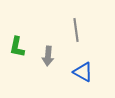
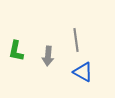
gray line: moved 10 px down
green L-shape: moved 1 px left, 4 px down
